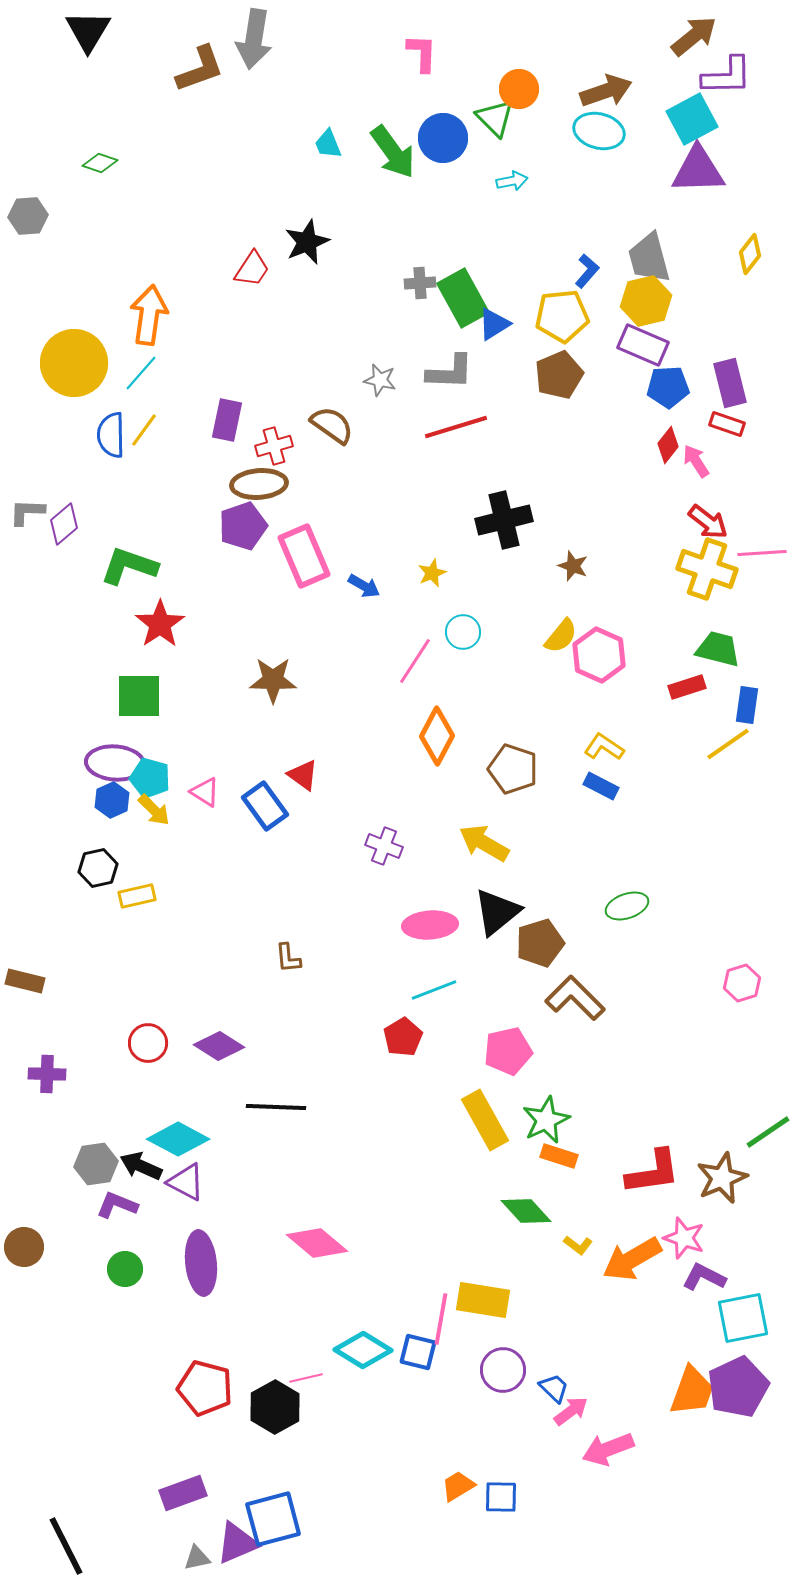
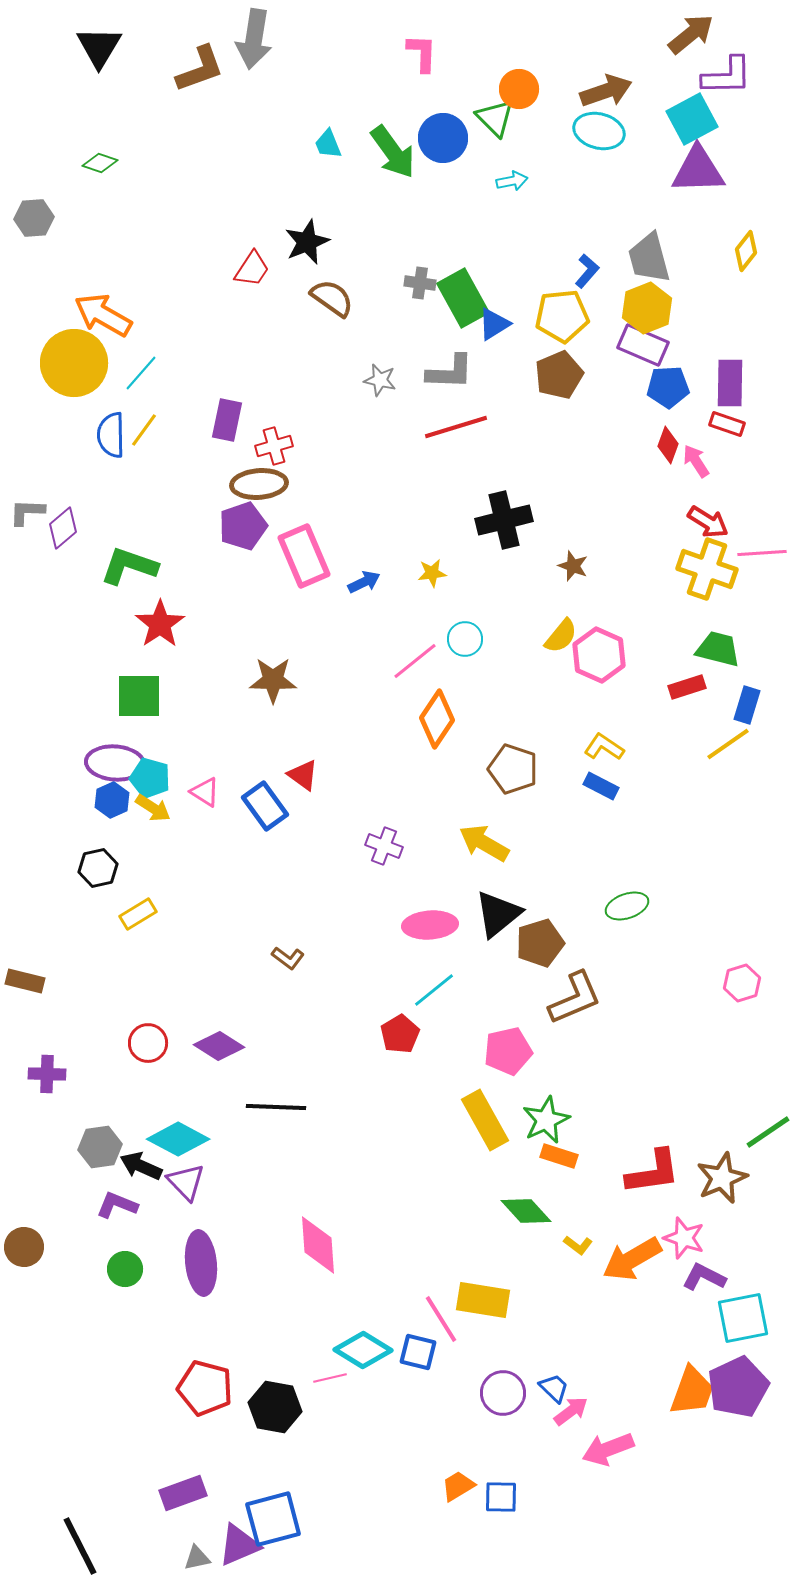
black triangle at (88, 31): moved 11 px right, 16 px down
brown arrow at (694, 36): moved 3 px left, 2 px up
gray hexagon at (28, 216): moved 6 px right, 2 px down
yellow diamond at (750, 254): moved 4 px left, 3 px up
gray cross at (420, 283): rotated 12 degrees clockwise
yellow hexagon at (646, 301): moved 1 px right, 7 px down; rotated 9 degrees counterclockwise
orange arrow at (149, 315): moved 46 px left; rotated 68 degrees counterclockwise
purple rectangle at (730, 383): rotated 15 degrees clockwise
brown semicircle at (332, 425): moved 127 px up
red diamond at (668, 445): rotated 18 degrees counterclockwise
red arrow at (708, 522): rotated 6 degrees counterclockwise
purple diamond at (64, 524): moved 1 px left, 4 px down
yellow star at (432, 573): rotated 16 degrees clockwise
blue arrow at (364, 586): moved 4 px up; rotated 56 degrees counterclockwise
cyan circle at (463, 632): moved 2 px right, 7 px down
pink line at (415, 661): rotated 18 degrees clockwise
blue rectangle at (747, 705): rotated 9 degrees clockwise
orange diamond at (437, 736): moved 17 px up; rotated 6 degrees clockwise
yellow arrow at (154, 810): moved 1 px left, 2 px up; rotated 12 degrees counterclockwise
yellow rectangle at (137, 896): moved 1 px right, 18 px down; rotated 18 degrees counterclockwise
black triangle at (497, 912): moved 1 px right, 2 px down
brown L-shape at (288, 958): rotated 48 degrees counterclockwise
cyan line at (434, 990): rotated 18 degrees counterclockwise
brown L-shape at (575, 998): rotated 112 degrees clockwise
red pentagon at (403, 1037): moved 3 px left, 3 px up
gray hexagon at (96, 1164): moved 4 px right, 17 px up
purple triangle at (186, 1182): rotated 18 degrees clockwise
pink diamond at (317, 1243): moved 1 px right, 2 px down; rotated 46 degrees clockwise
pink line at (441, 1319): rotated 42 degrees counterclockwise
purple circle at (503, 1370): moved 23 px down
pink line at (306, 1378): moved 24 px right
black hexagon at (275, 1407): rotated 21 degrees counterclockwise
purple triangle at (237, 1543): moved 2 px right, 2 px down
black line at (66, 1546): moved 14 px right
